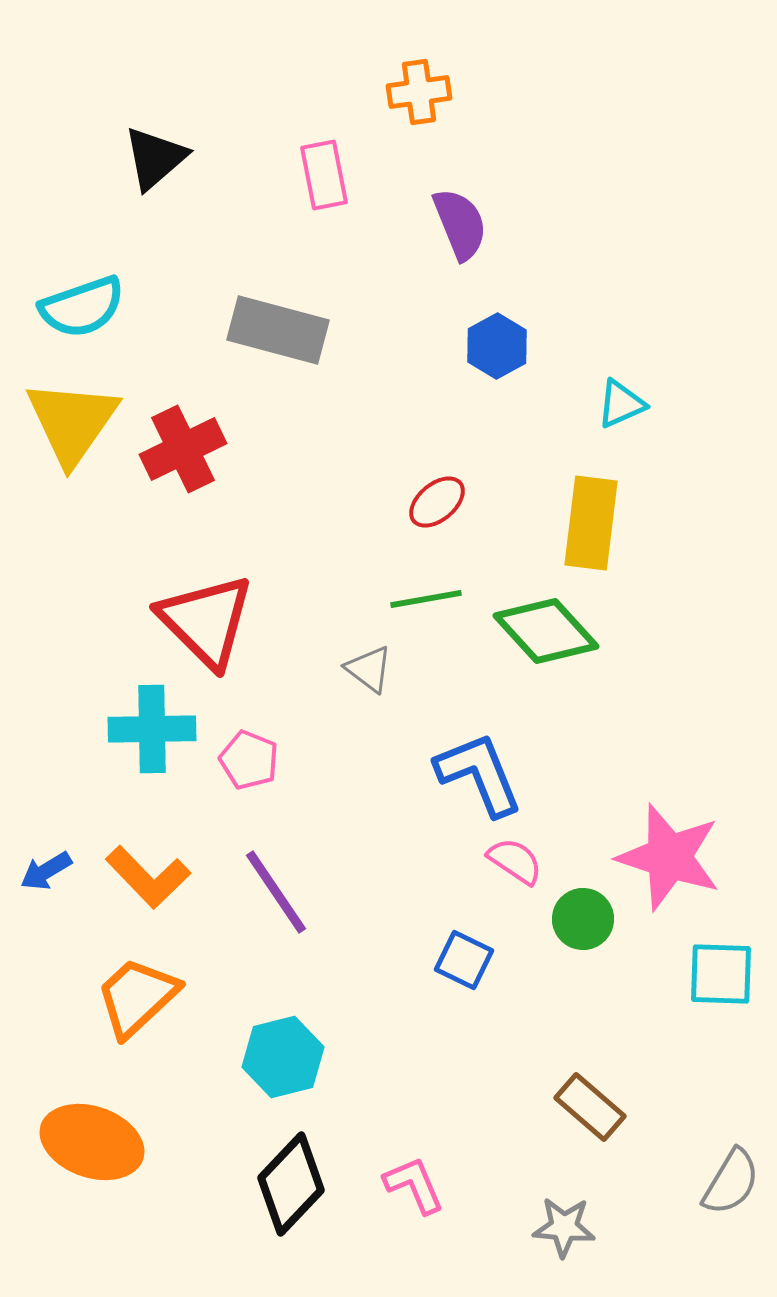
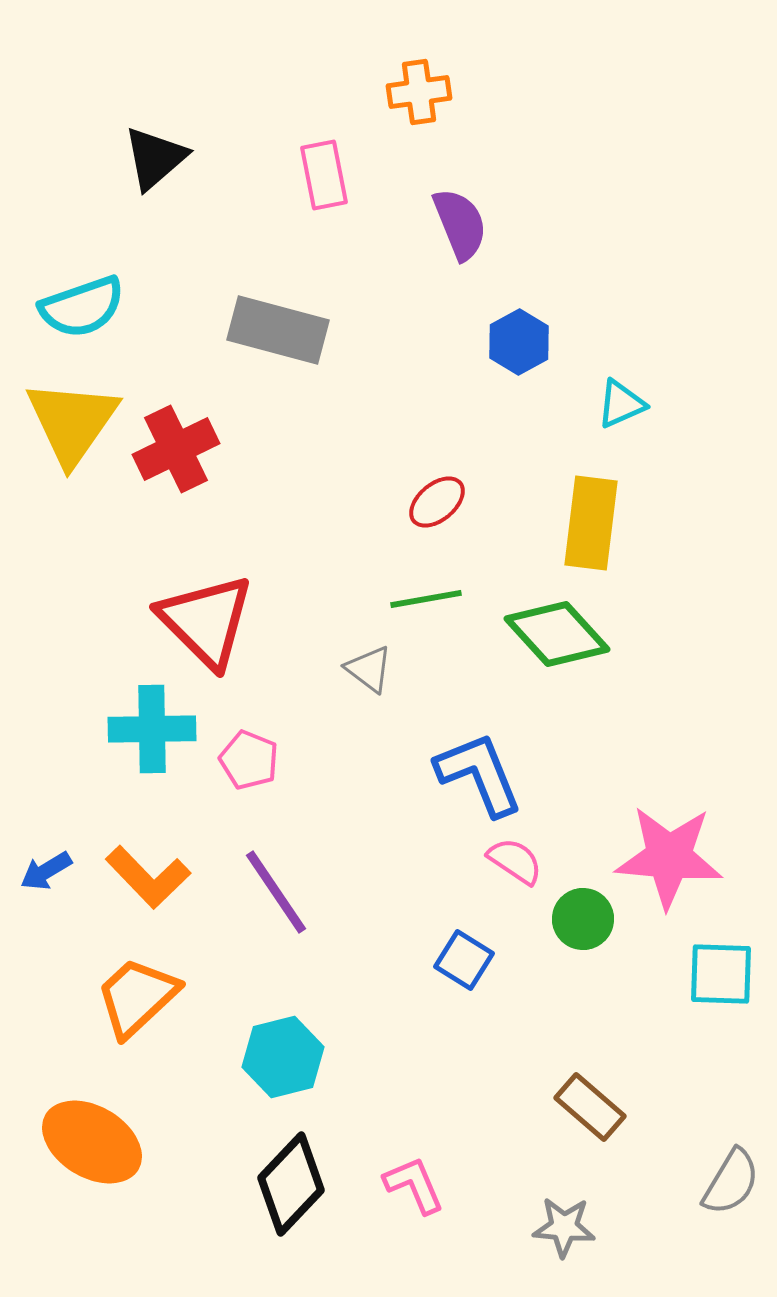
blue hexagon: moved 22 px right, 4 px up
red cross: moved 7 px left
green diamond: moved 11 px right, 3 px down
pink star: rotated 13 degrees counterclockwise
blue square: rotated 6 degrees clockwise
orange ellipse: rotated 12 degrees clockwise
